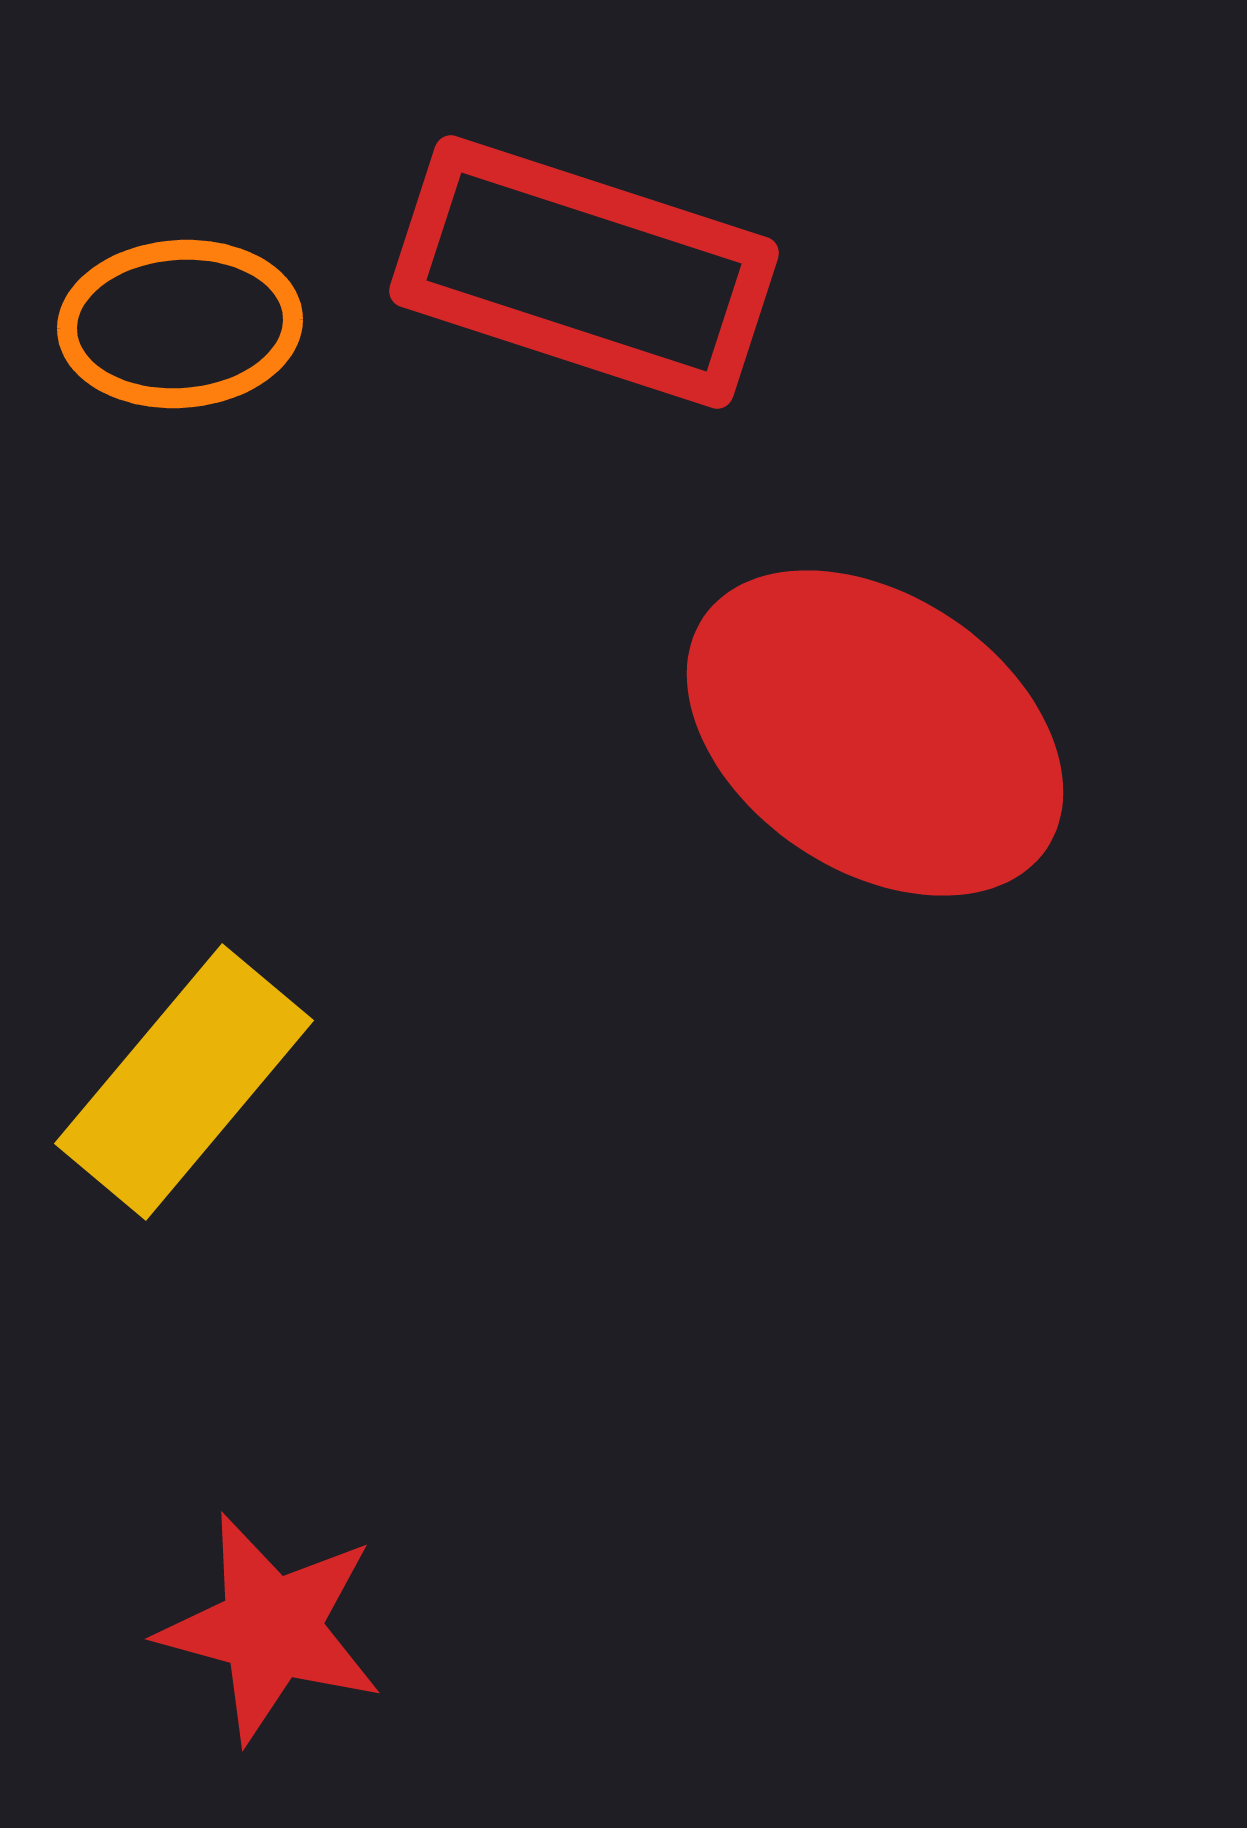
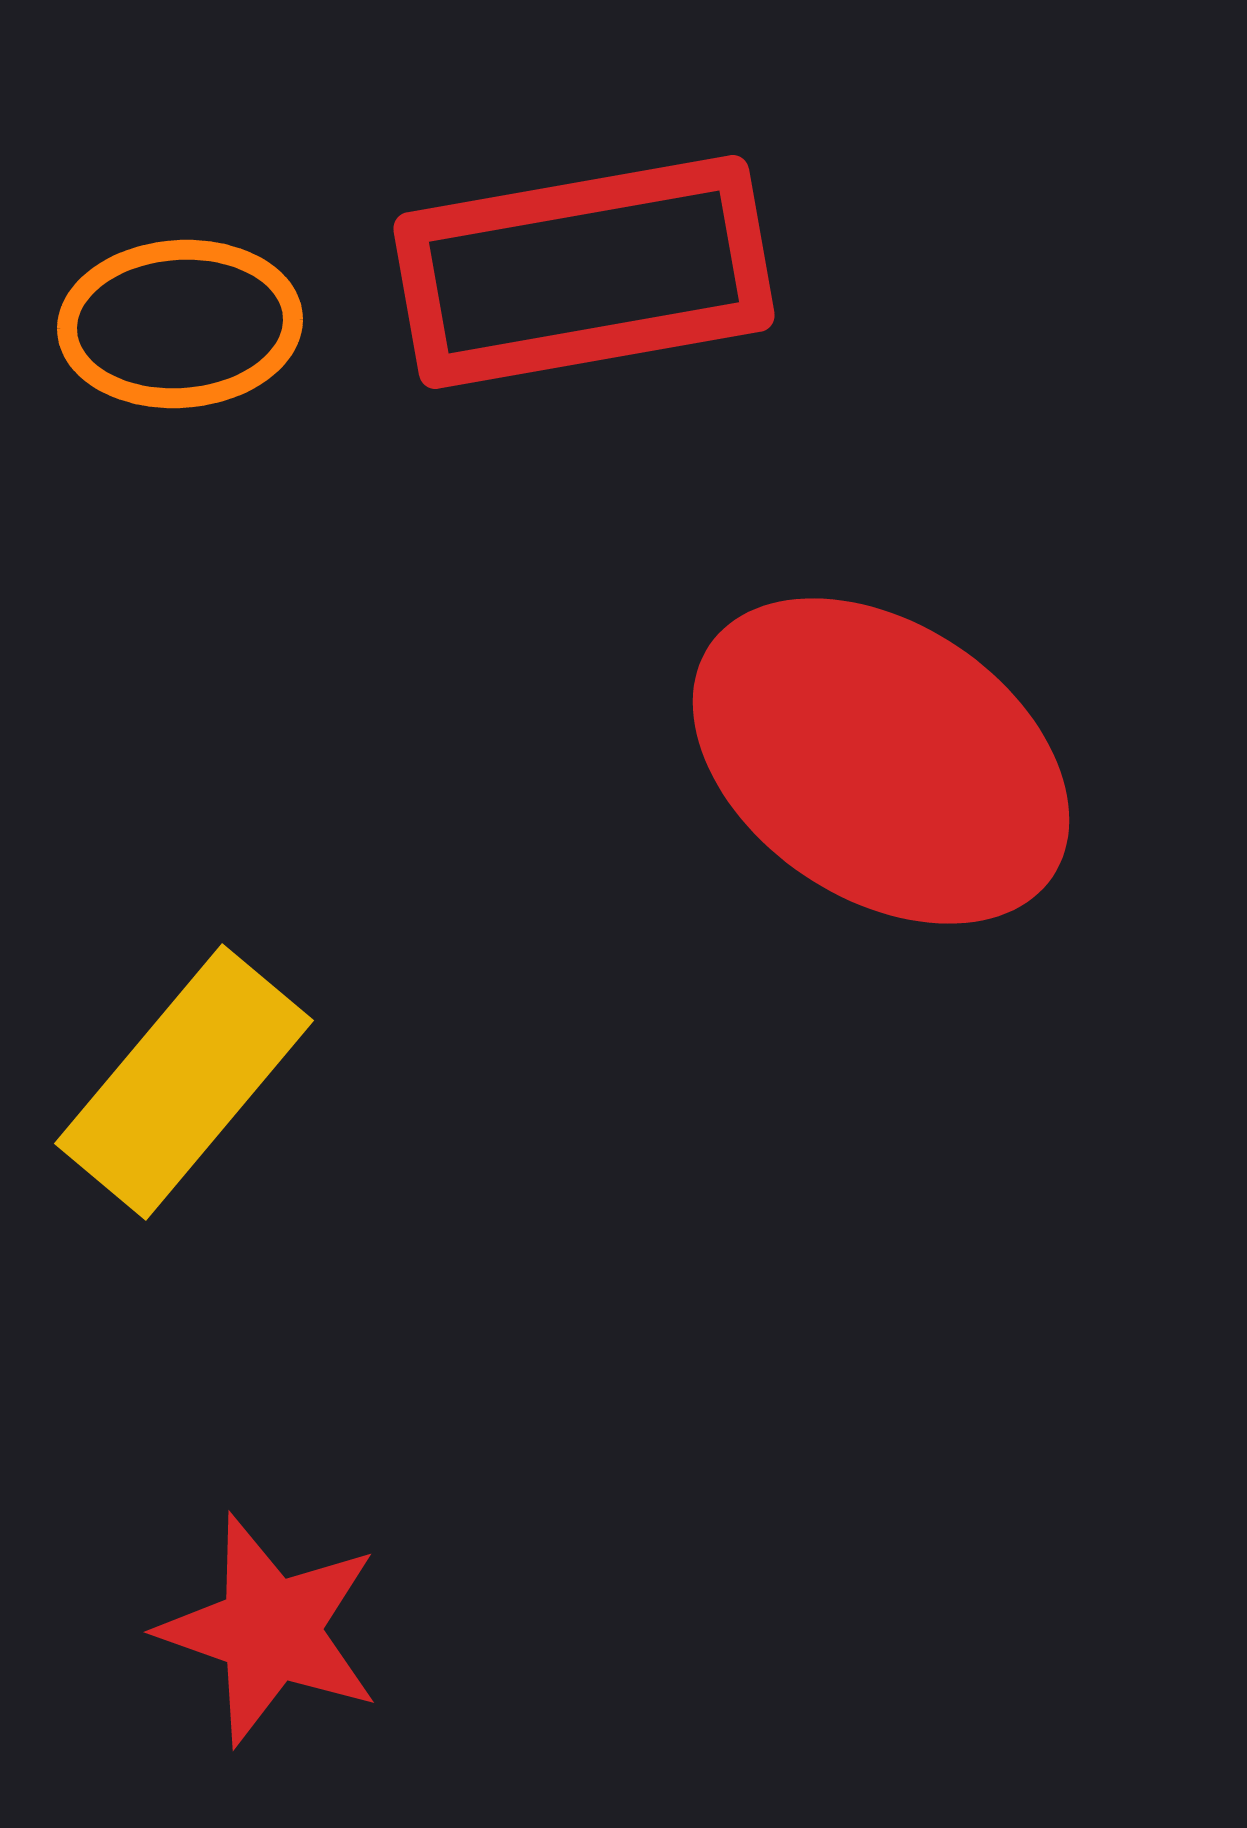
red rectangle: rotated 28 degrees counterclockwise
red ellipse: moved 6 px right, 28 px down
red star: moved 1 px left, 2 px down; rotated 4 degrees clockwise
